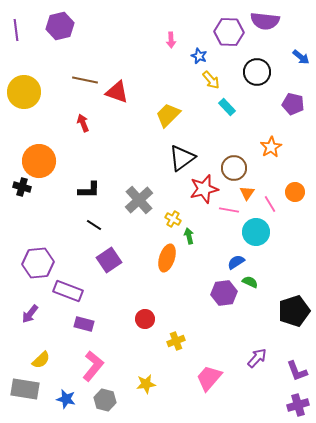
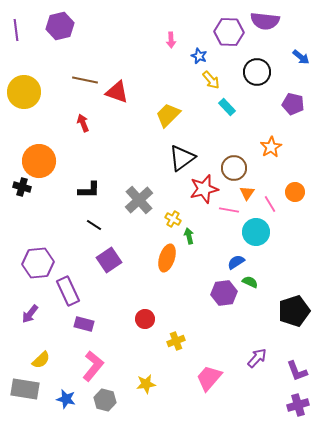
purple rectangle at (68, 291): rotated 44 degrees clockwise
